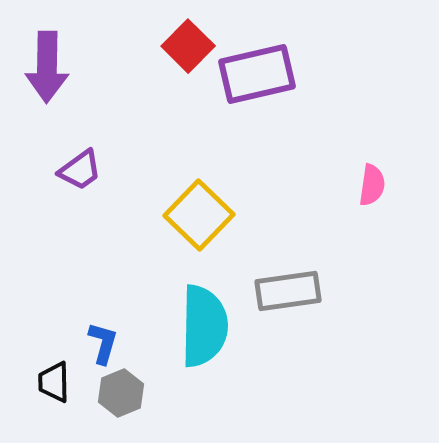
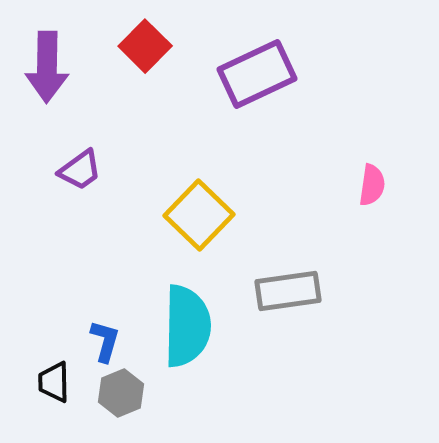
red square: moved 43 px left
purple rectangle: rotated 12 degrees counterclockwise
cyan semicircle: moved 17 px left
blue L-shape: moved 2 px right, 2 px up
